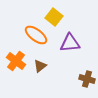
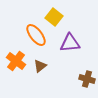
orange ellipse: rotated 15 degrees clockwise
